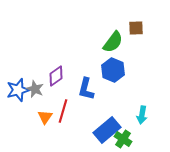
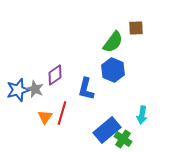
purple diamond: moved 1 px left, 1 px up
red line: moved 1 px left, 2 px down
